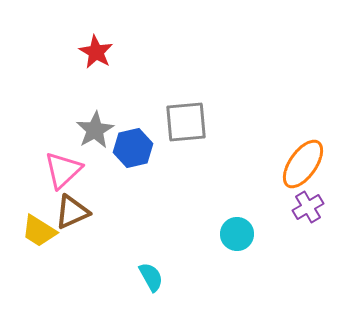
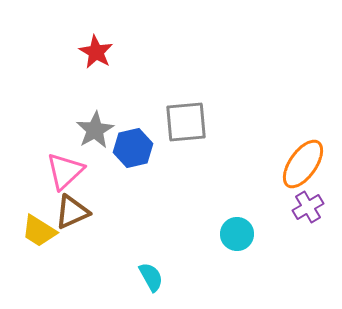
pink triangle: moved 2 px right, 1 px down
